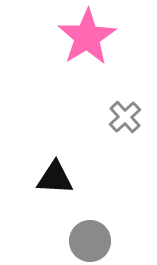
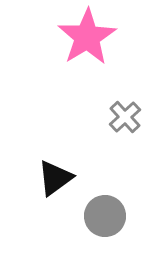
black triangle: rotated 39 degrees counterclockwise
gray circle: moved 15 px right, 25 px up
